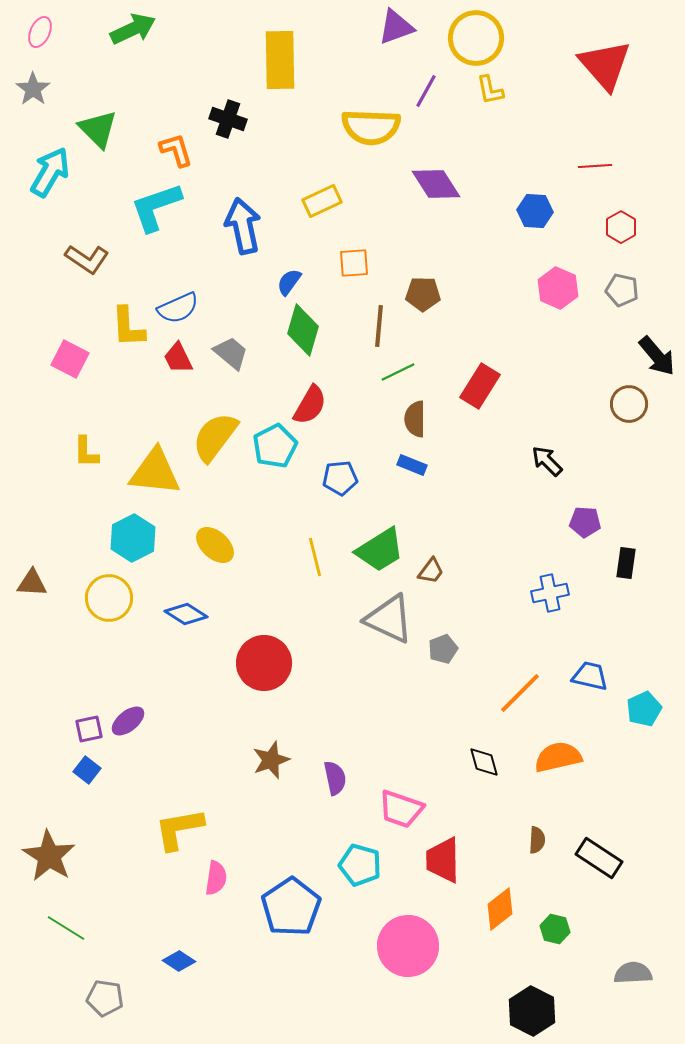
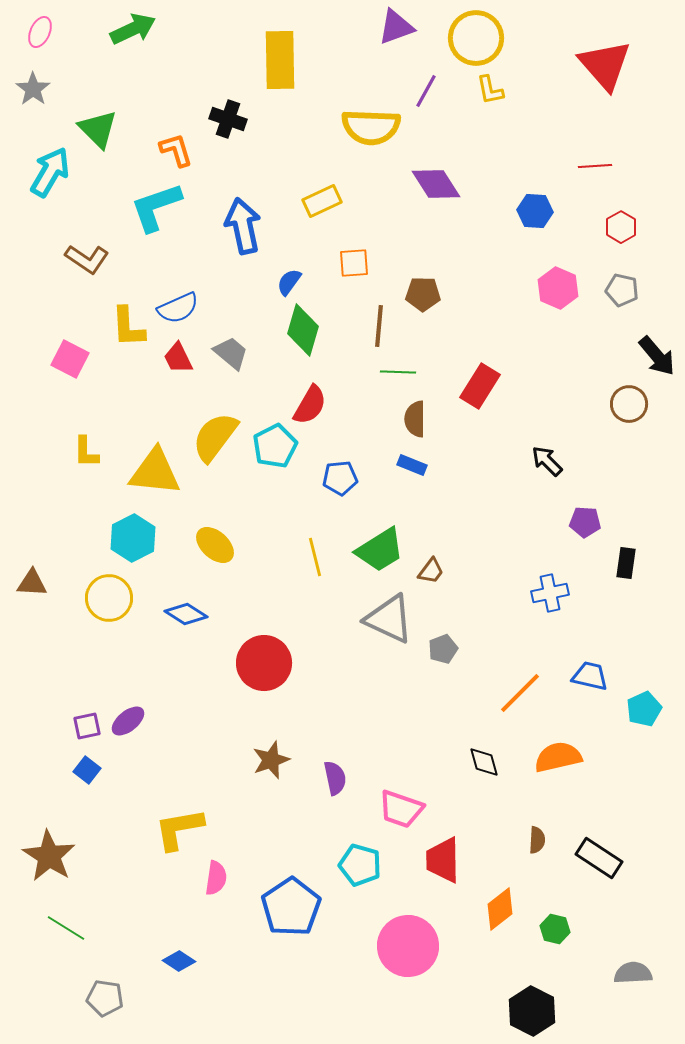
green line at (398, 372): rotated 28 degrees clockwise
purple square at (89, 729): moved 2 px left, 3 px up
